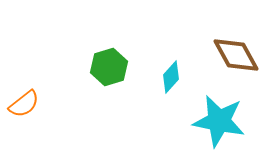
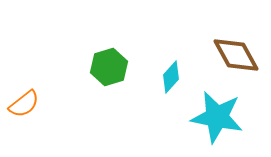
cyan star: moved 2 px left, 4 px up
